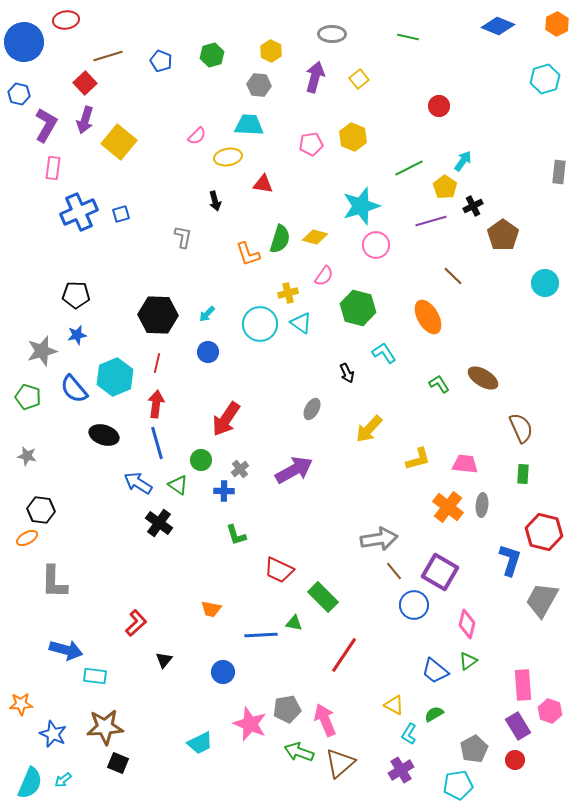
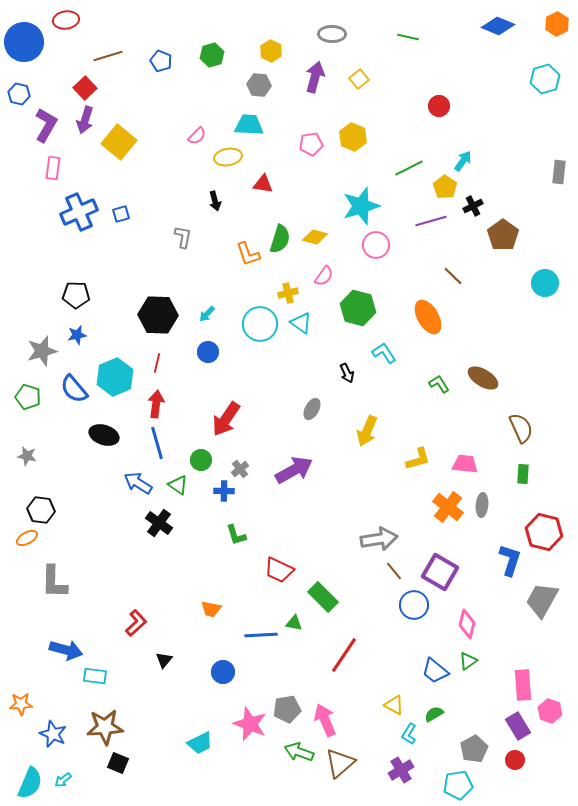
red square at (85, 83): moved 5 px down
yellow arrow at (369, 429): moved 2 px left, 2 px down; rotated 20 degrees counterclockwise
